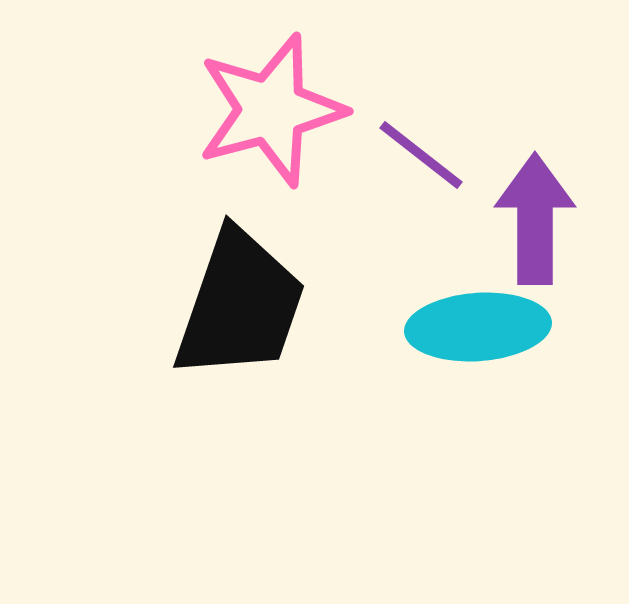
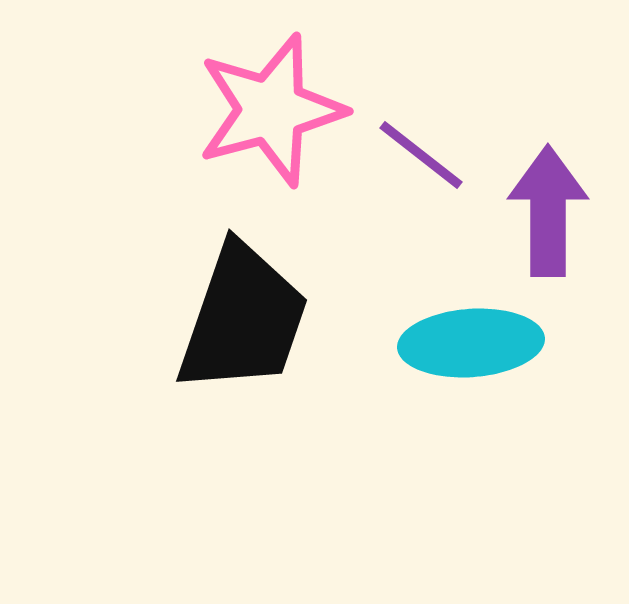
purple arrow: moved 13 px right, 8 px up
black trapezoid: moved 3 px right, 14 px down
cyan ellipse: moved 7 px left, 16 px down
